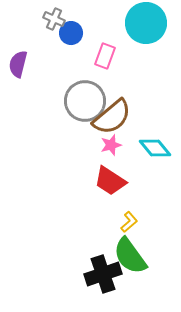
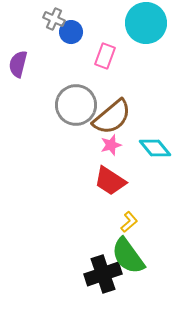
blue circle: moved 1 px up
gray circle: moved 9 px left, 4 px down
green semicircle: moved 2 px left
